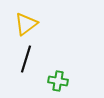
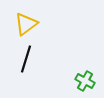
green cross: moved 27 px right; rotated 18 degrees clockwise
